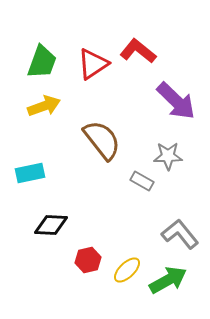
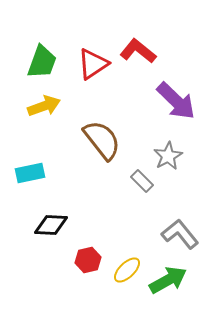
gray star: rotated 28 degrees counterclockwise
gray rectangle: rotated 15 degrees clockwise
